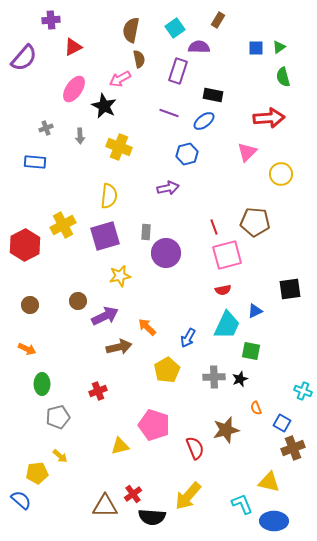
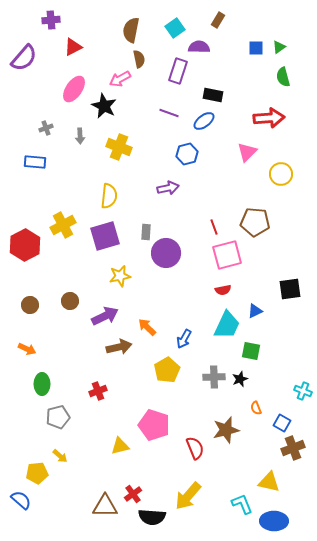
brown circle at (78, 301): moved 8 px left
blue arrow at (188, 338): moved 4 px left, 1 px down
